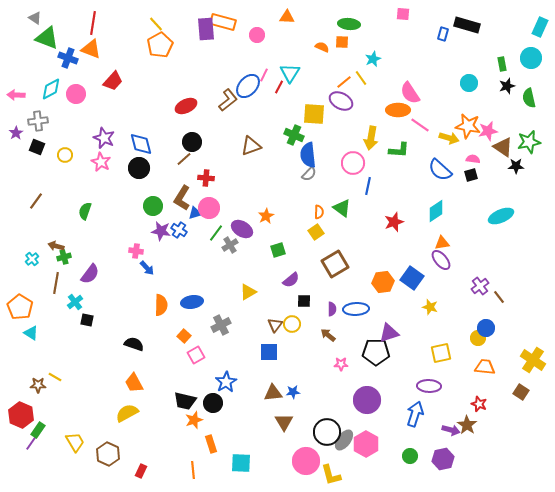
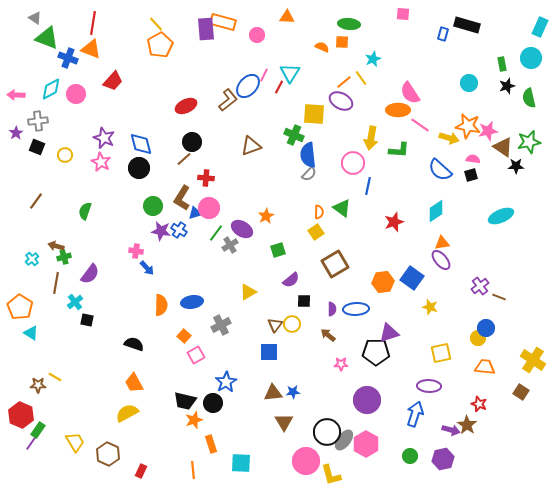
brown line at (499, 297): rotated 32 degrees counterclockwise
